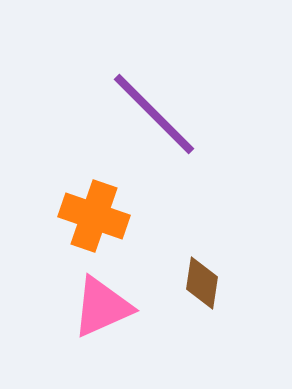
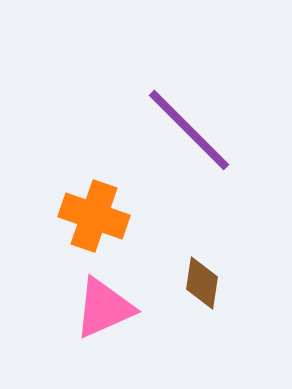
purple line: moved 35 px right, 16 px down
pink triangle: moved 2 px right, 1 px down
